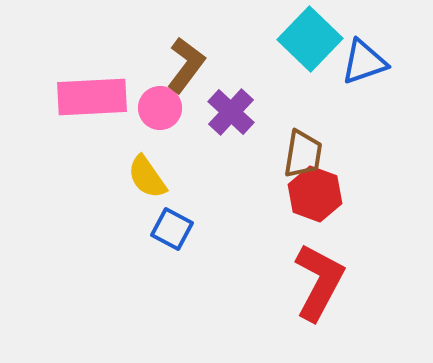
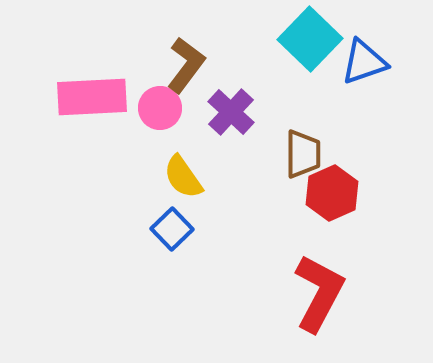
brown trapezoid: rotated 9 degrees counterclockwise
yellow semicircle: moved 36 px right
red hexagon: moved 17 px right, 1 px up; rotated 16 degrees clockwise
blue square: rotated 18 degrees clockwise
red L-shape: moved 11 px down
